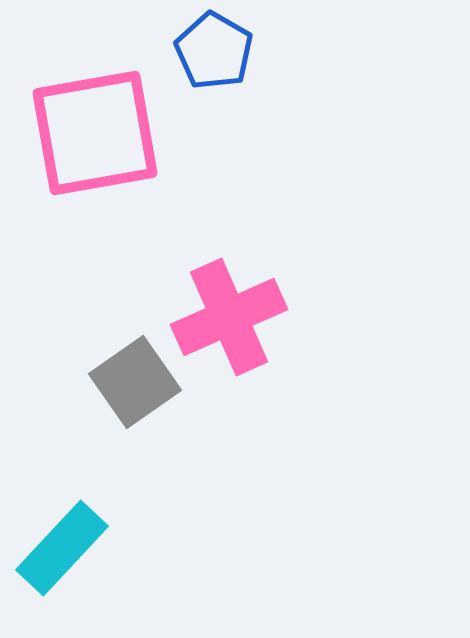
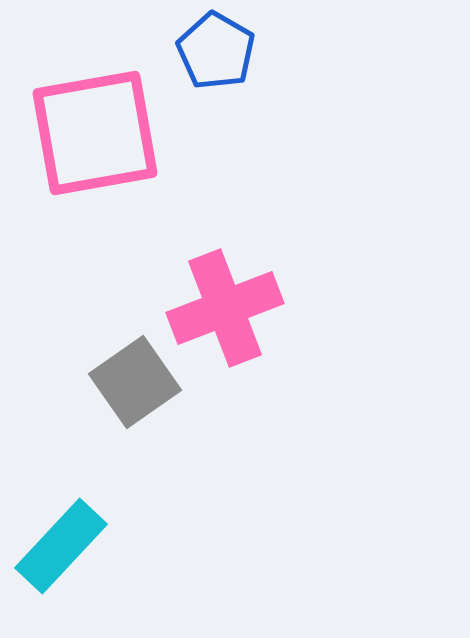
blue pentagon: moved 2 px right
pink cross: moved 4 px left, 9 px up; rotated 3 degrees clockwise
cyan rectangle: moved 1 px left, 2 px up
